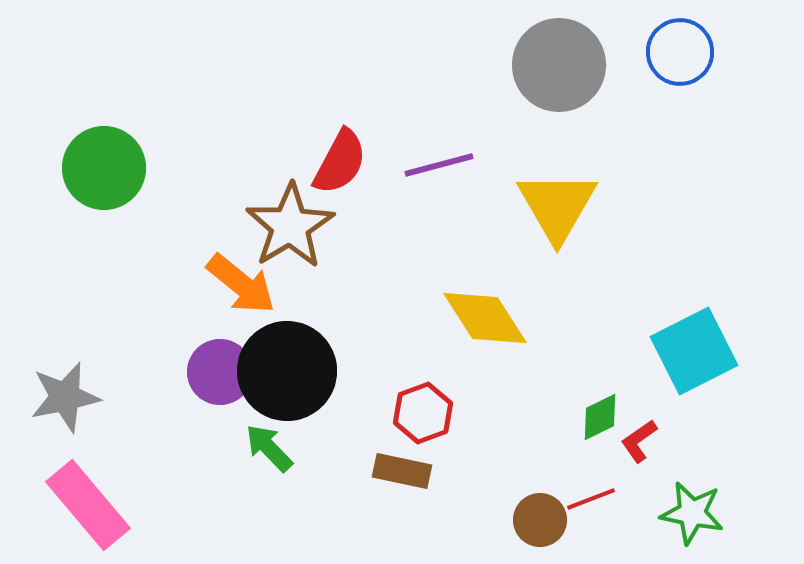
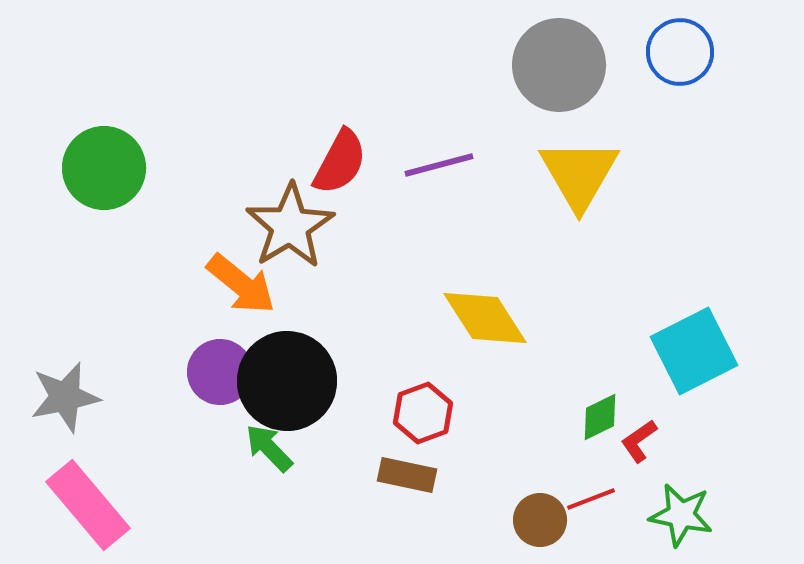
yellow triangle: moved 22 px right, 32 px up
black circle: moved 10 px down
brown rectangle: moved 5 px right, 4 px down
green star: moved 11 px left, 2 px down
